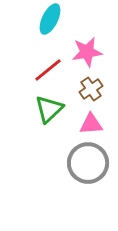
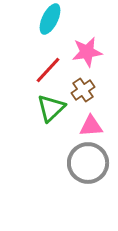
red line: rotated 8 degrees counterclockwise
brown cross: moved 8 px left, 1 px down
green triangle: moved 2 px right, 1 px up
pink triangle: moved 2 px down
